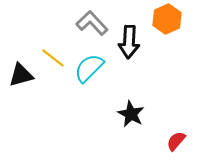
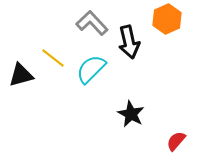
black arrow: rotated 16 degrees counterclockwise
cyan semicircle: moved 2 px right, 1 px down
